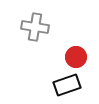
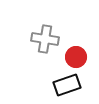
gray cross: moved 10 px right, 12 px down
